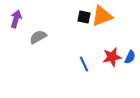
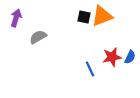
purple arrow: moved 1 px up
blue line: moved 6 px right, 5 px down
